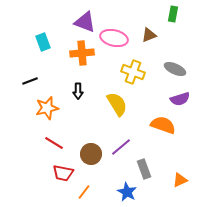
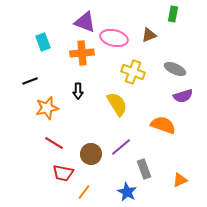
purple semicircle: moved 3 px right, 3 px up
